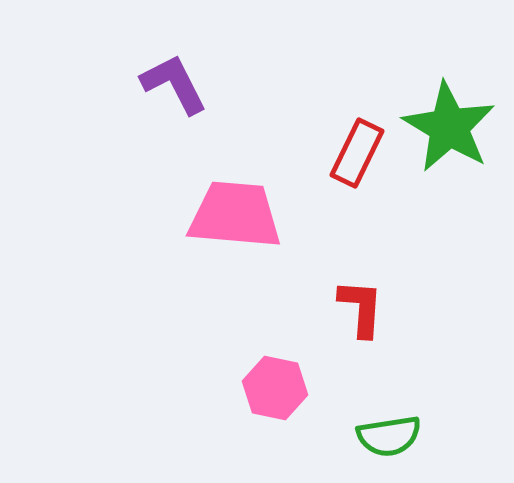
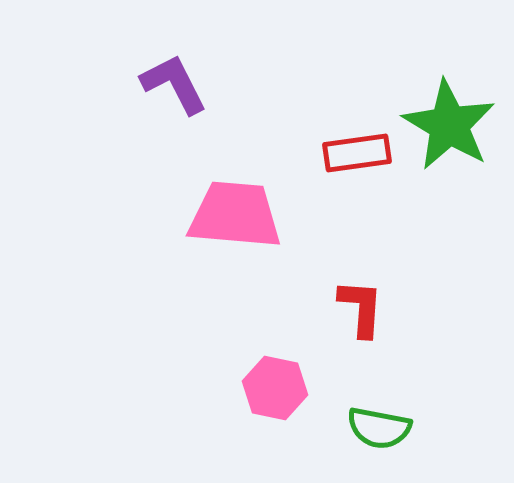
green star: moved 2 px up
red rectangle: rotated 56 degrees clockwise
green semicircle: moved 10 px left, 8 px up; rotated 20 degrees clockwise
